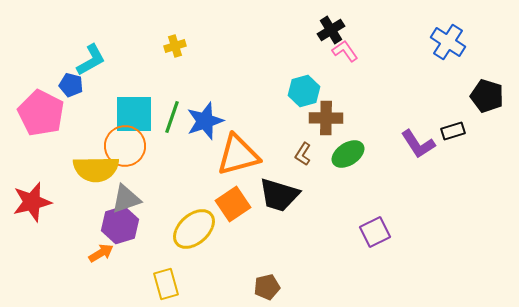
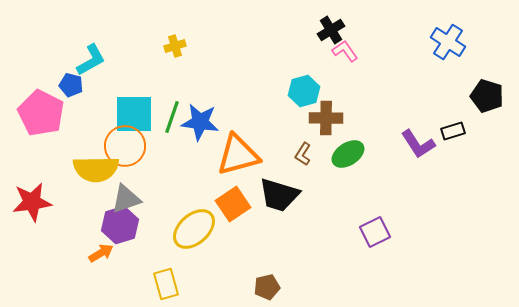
blue star: moved 5 px left, 1 px down; rotated 27 degrees clockwise
red star: rotated 6 degrees clockwise
